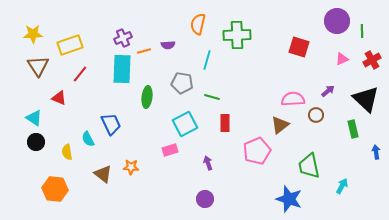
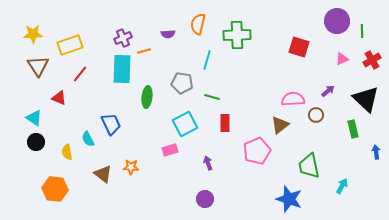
purple semicircle at (168, 45): moved 11 px up
